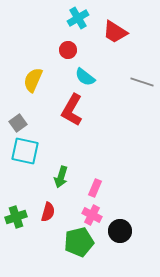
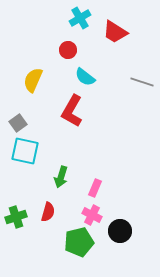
cyan cross: moved 2 px right
red L-shape: moved 1 px down
